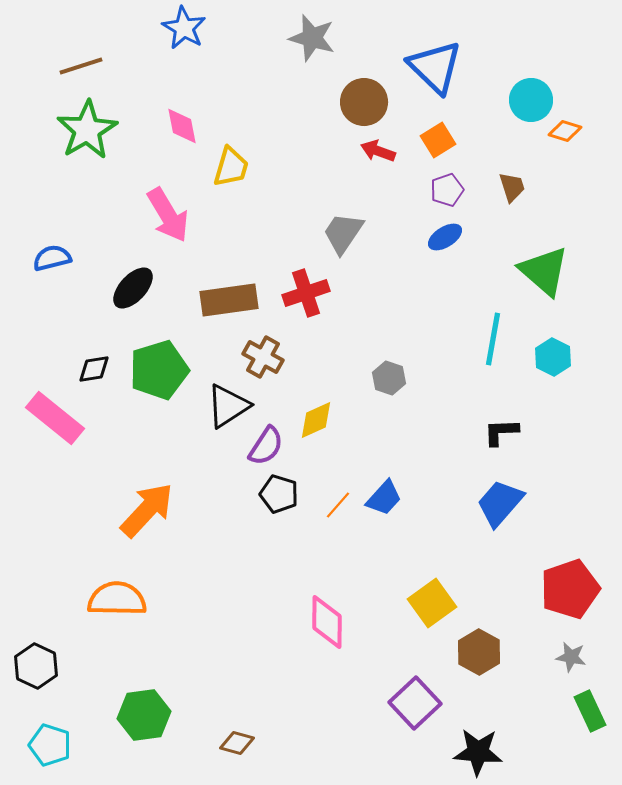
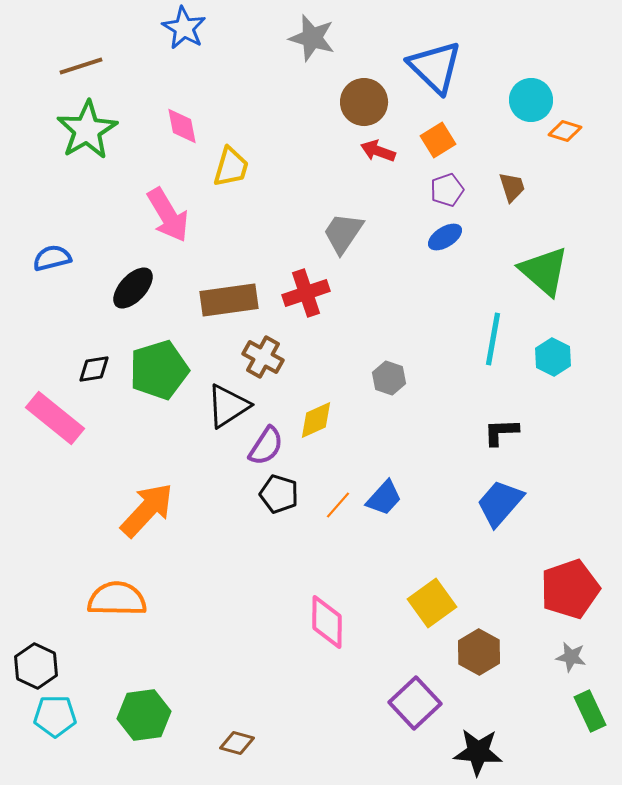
cyan pentagon at (50, 745): moved 5 px right, 29 px up; rotated 18 degrees counterclockwise
